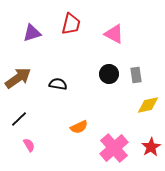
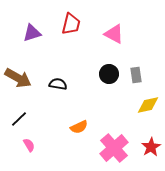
brown arrow: rotated 64 degrees clockwise
